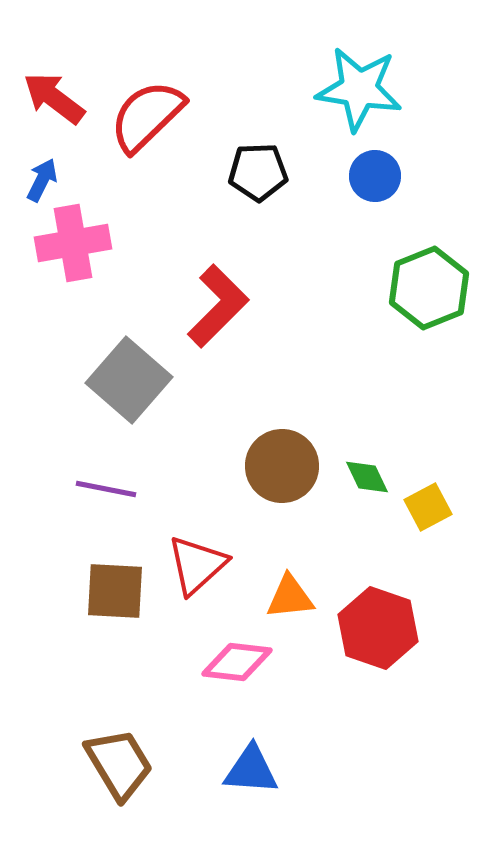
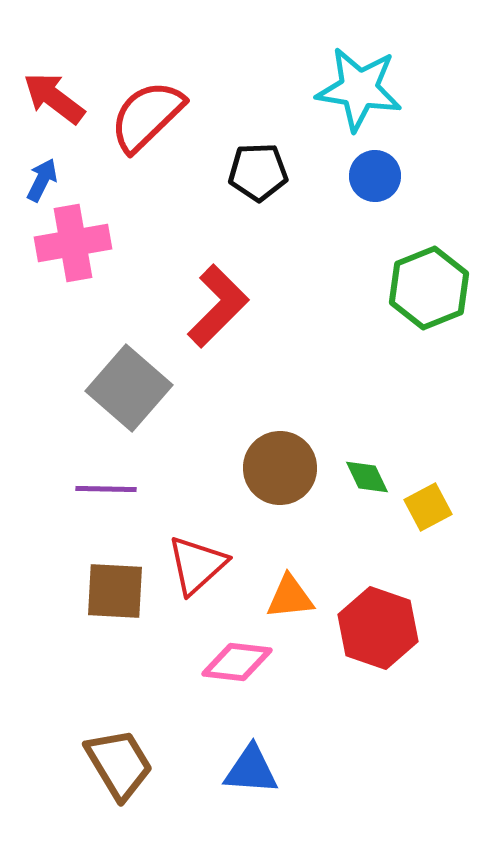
gray square: moved 8 px down
brown circle: moved 2 px left, 2 px down
purple line: rotated 10 degrees counterclockwise
